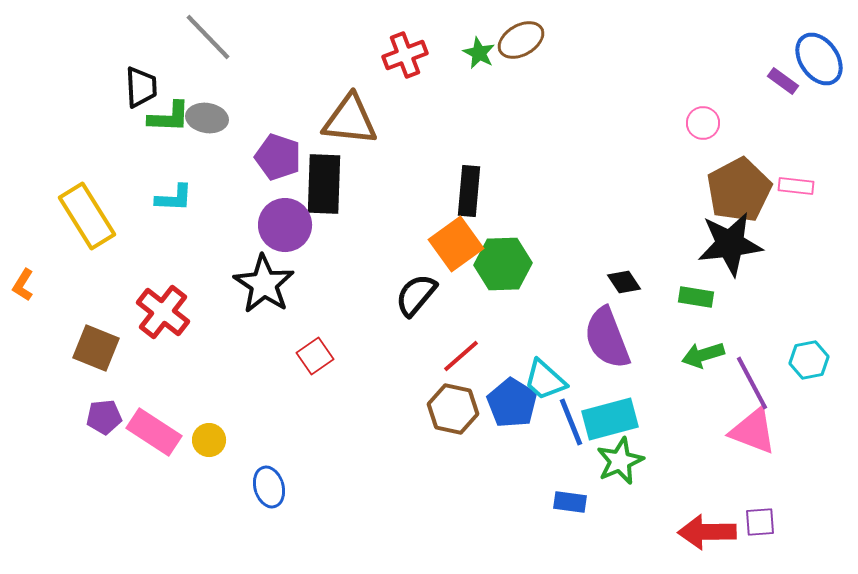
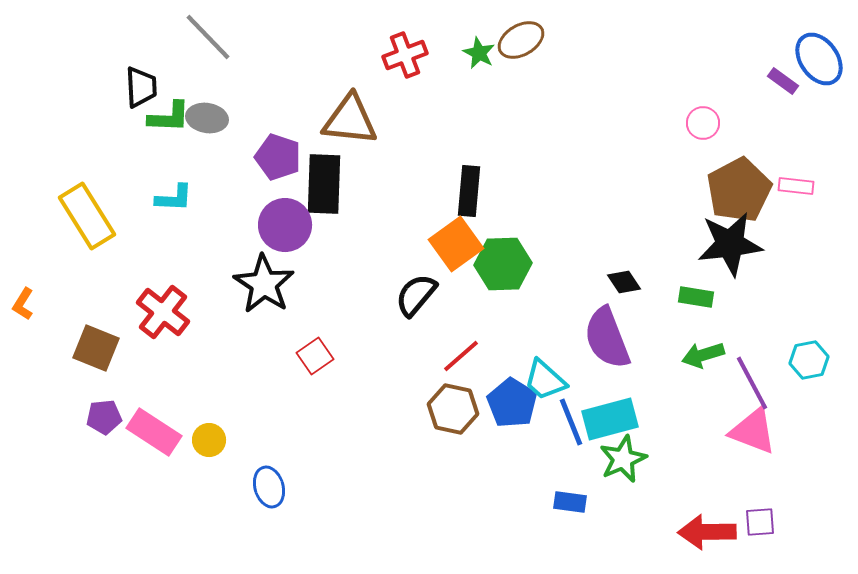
orange L-shape at (23, 285): moved 19 px down
green star at (620, 461): moved 3 px right, 2 px up
